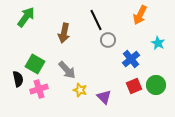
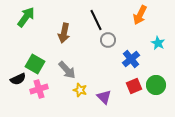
black semicircle: rotated 77 degrees clockwise
